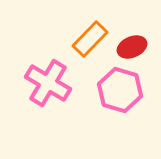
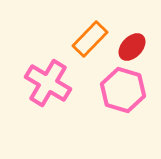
red ellipse: rotated 24 degrees counterclockwise
pink hexagon: moved 3 px right
